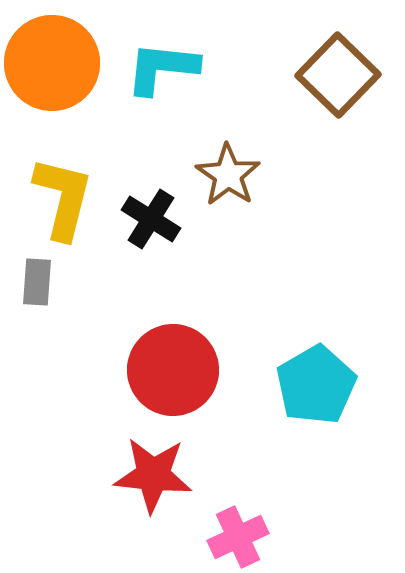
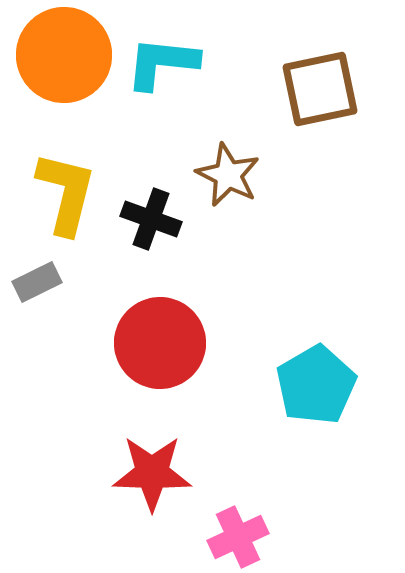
orange circle: moved 12 px right, 8 px up
cyan L-shape: moved 5 px up
brown square: moved 18 px left, 14 px down; rotated 34 degrees clockwise
brown star: rotated 8 degrees counterclockwise
yellow L-shape: moved 3 px right, 5 px up
black cross: rotated 12 degrees counterclockwise
gray rectangle: rotated 60 degrees clockwise
red circle: moved 13 px left, 27 px up
red star: moved 1 px left, 2 px up; rotated 4 degrees counterclockwise
